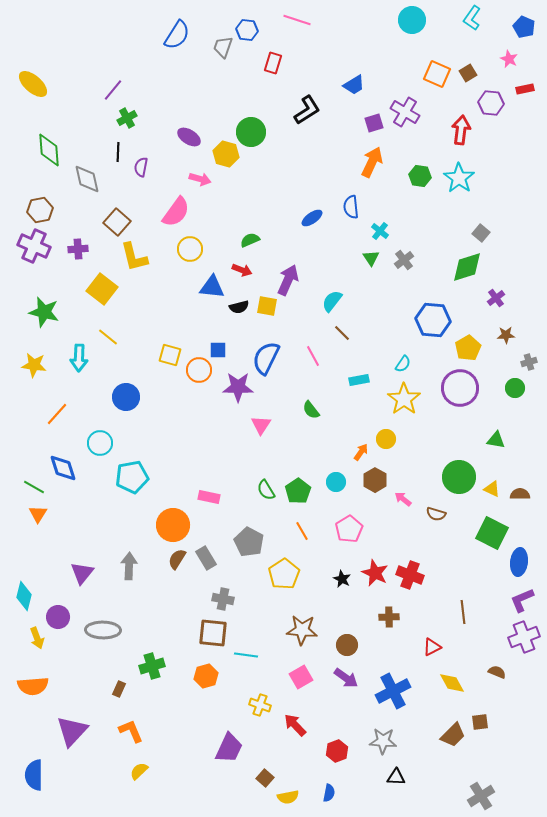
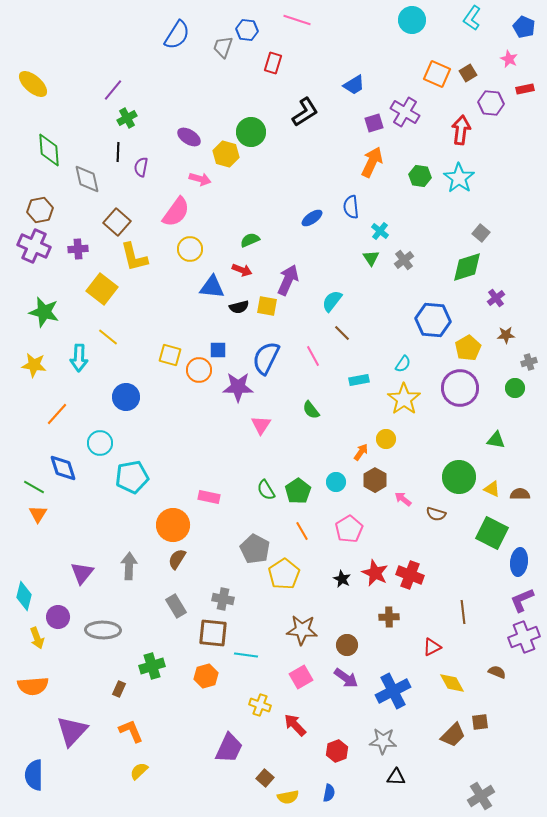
black L-shape at (307, 110): moved 2 px left, 2 px down
gray pentagon at (249, 542): moved 6 px right, 7 px down
gray rectangle at (206, 558): moved 30 px left, 48 px down
